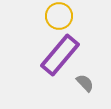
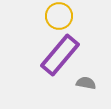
gray semicircle: moved 1 px right; rotated 36 degrees counterclockwise
